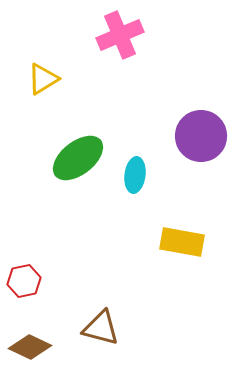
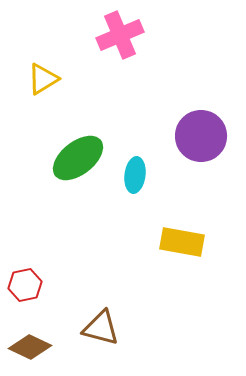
red hexagon: moved 1 px right, 4 px down
